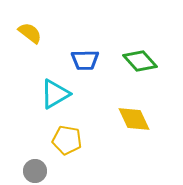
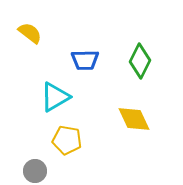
green diamond: rotated 68 degrees clockwise
cyan triangle: moved 3 px down
